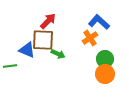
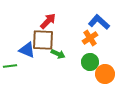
green circle: moved 15 px left, 3 px down
